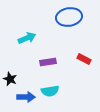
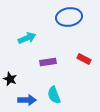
cyan semicircle: moved 4 px right, 4 px down; rotated 78 degrees clockwise
blue arrow: moved 1 px right, 3 px down
